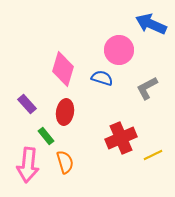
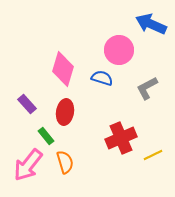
pink arrow: rotated 32 degrees clockwise
